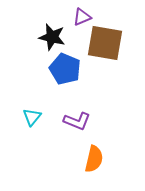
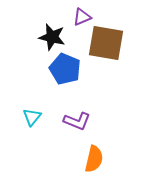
brown square: moved 1 px right
